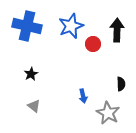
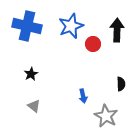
gray star: moved 2 px left, 3 px down
